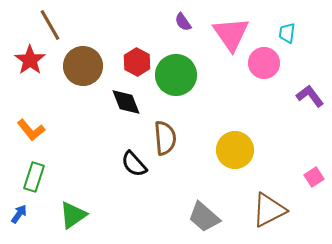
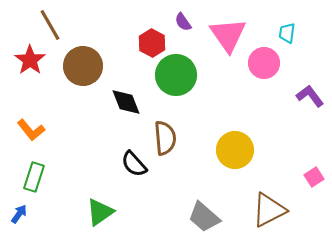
pink triangle: moved 3 px left, 1 px down
red hexagon: moved 15 px right, 19 px up
green triangle: moved 27 px right, 3 px up
